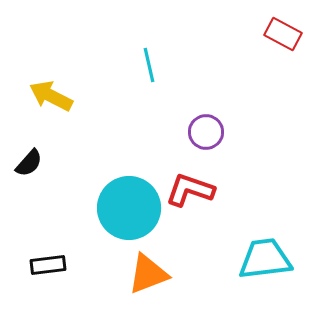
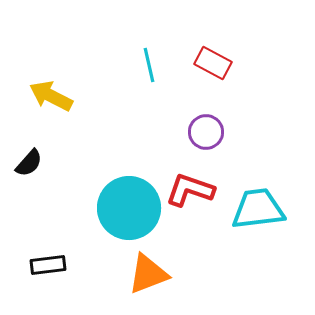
red rectangle: moved 70 px left, 29 px down
cyan trapezoid: moved 7 px left, 50 px up
